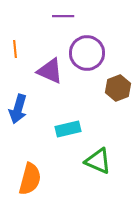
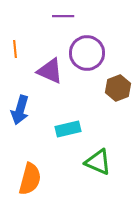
blue arrow: moved 2 px right, 1 px down
green triangle: moved 1 px down
